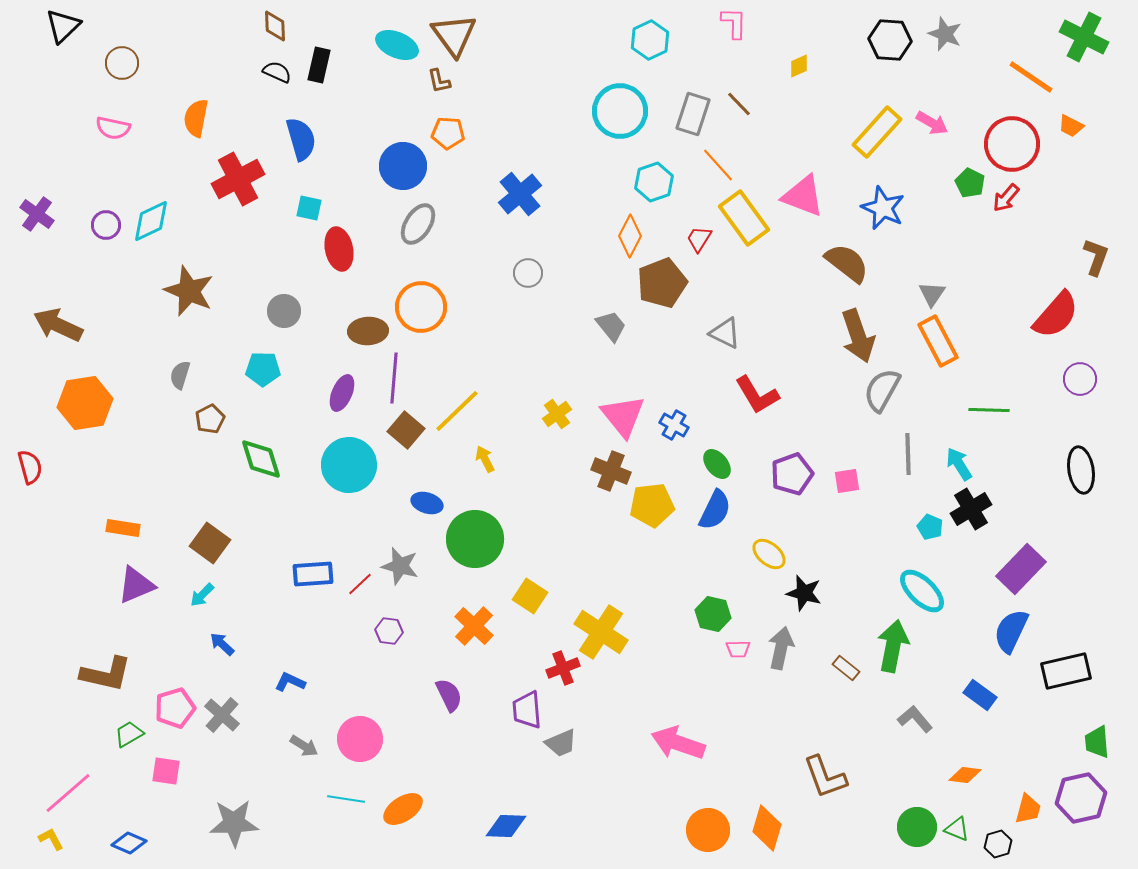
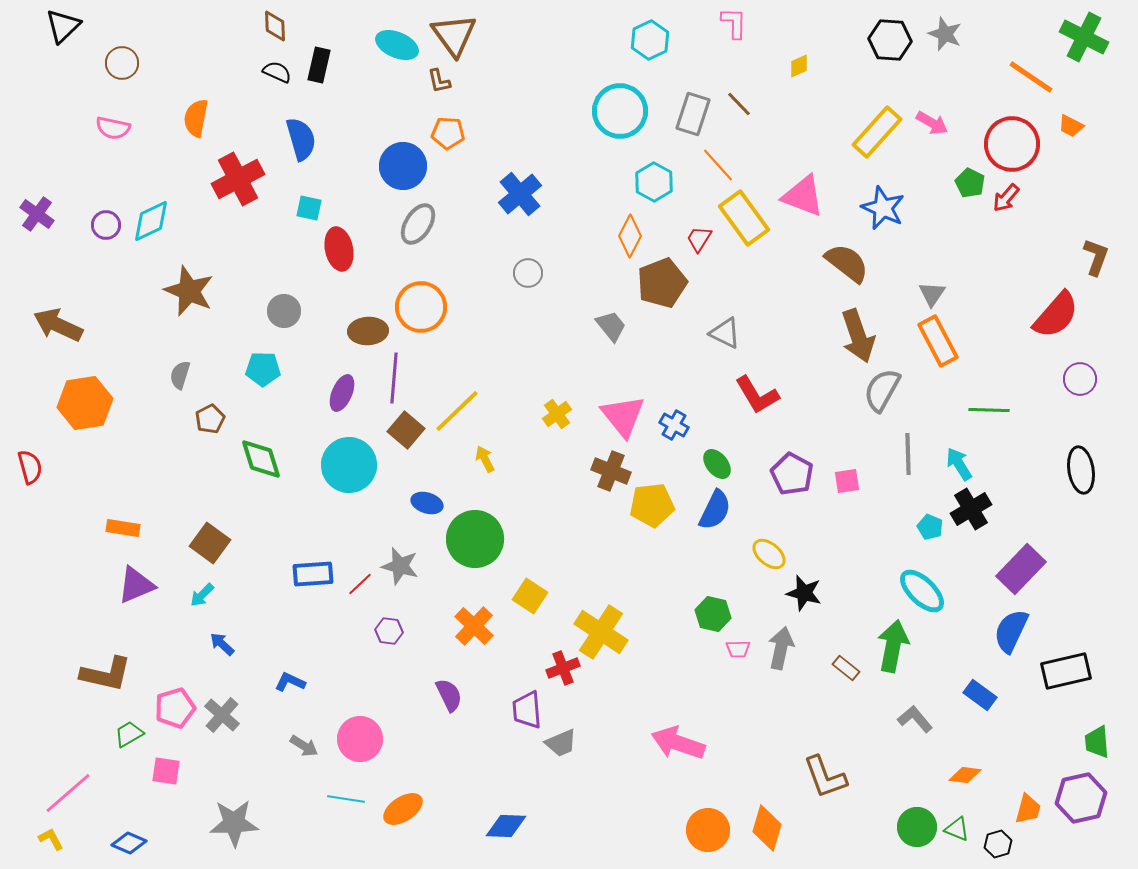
cyan hexagon at (654, 182): rotated 12 degrees counterclockwise
purple pentagon at (792, 474): rotated 24 degrees counterclockwise
